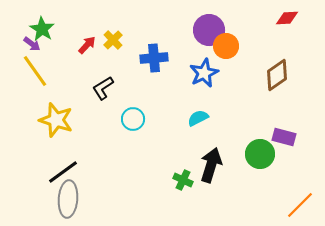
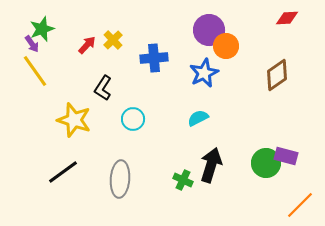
green star: rotated 20 degrees clockwise
purple arrow: rotated 18 degrees clockwise
black L-shape: rotated 25 degrees counterclockwise
yellow star: moved 18 px right
purple rectangle: moved 2 px right, 19 px down
green circle: moved 6 px right, 9 px down
gray ellipse: moved 52 px right, 20 px up
